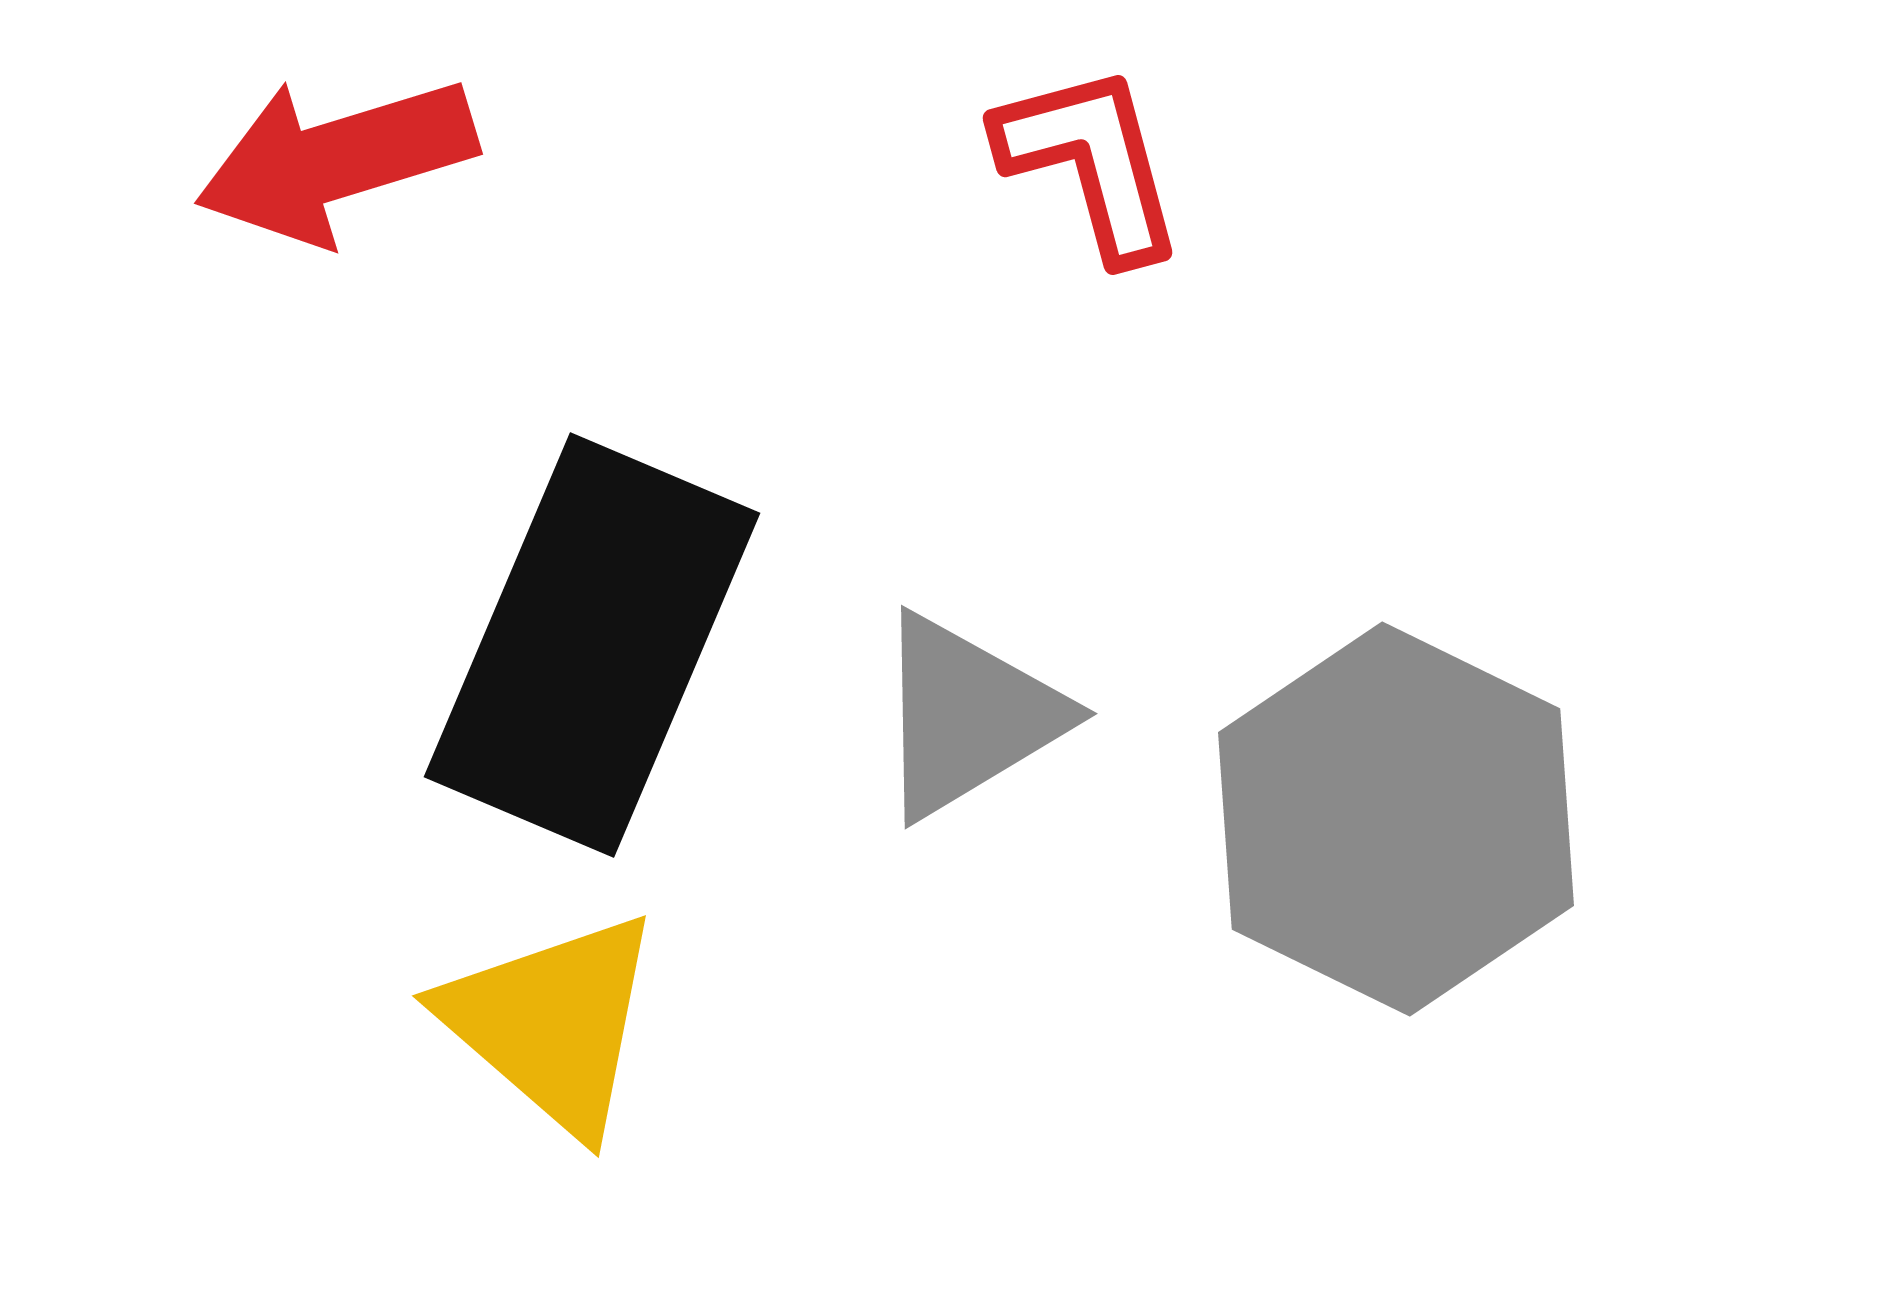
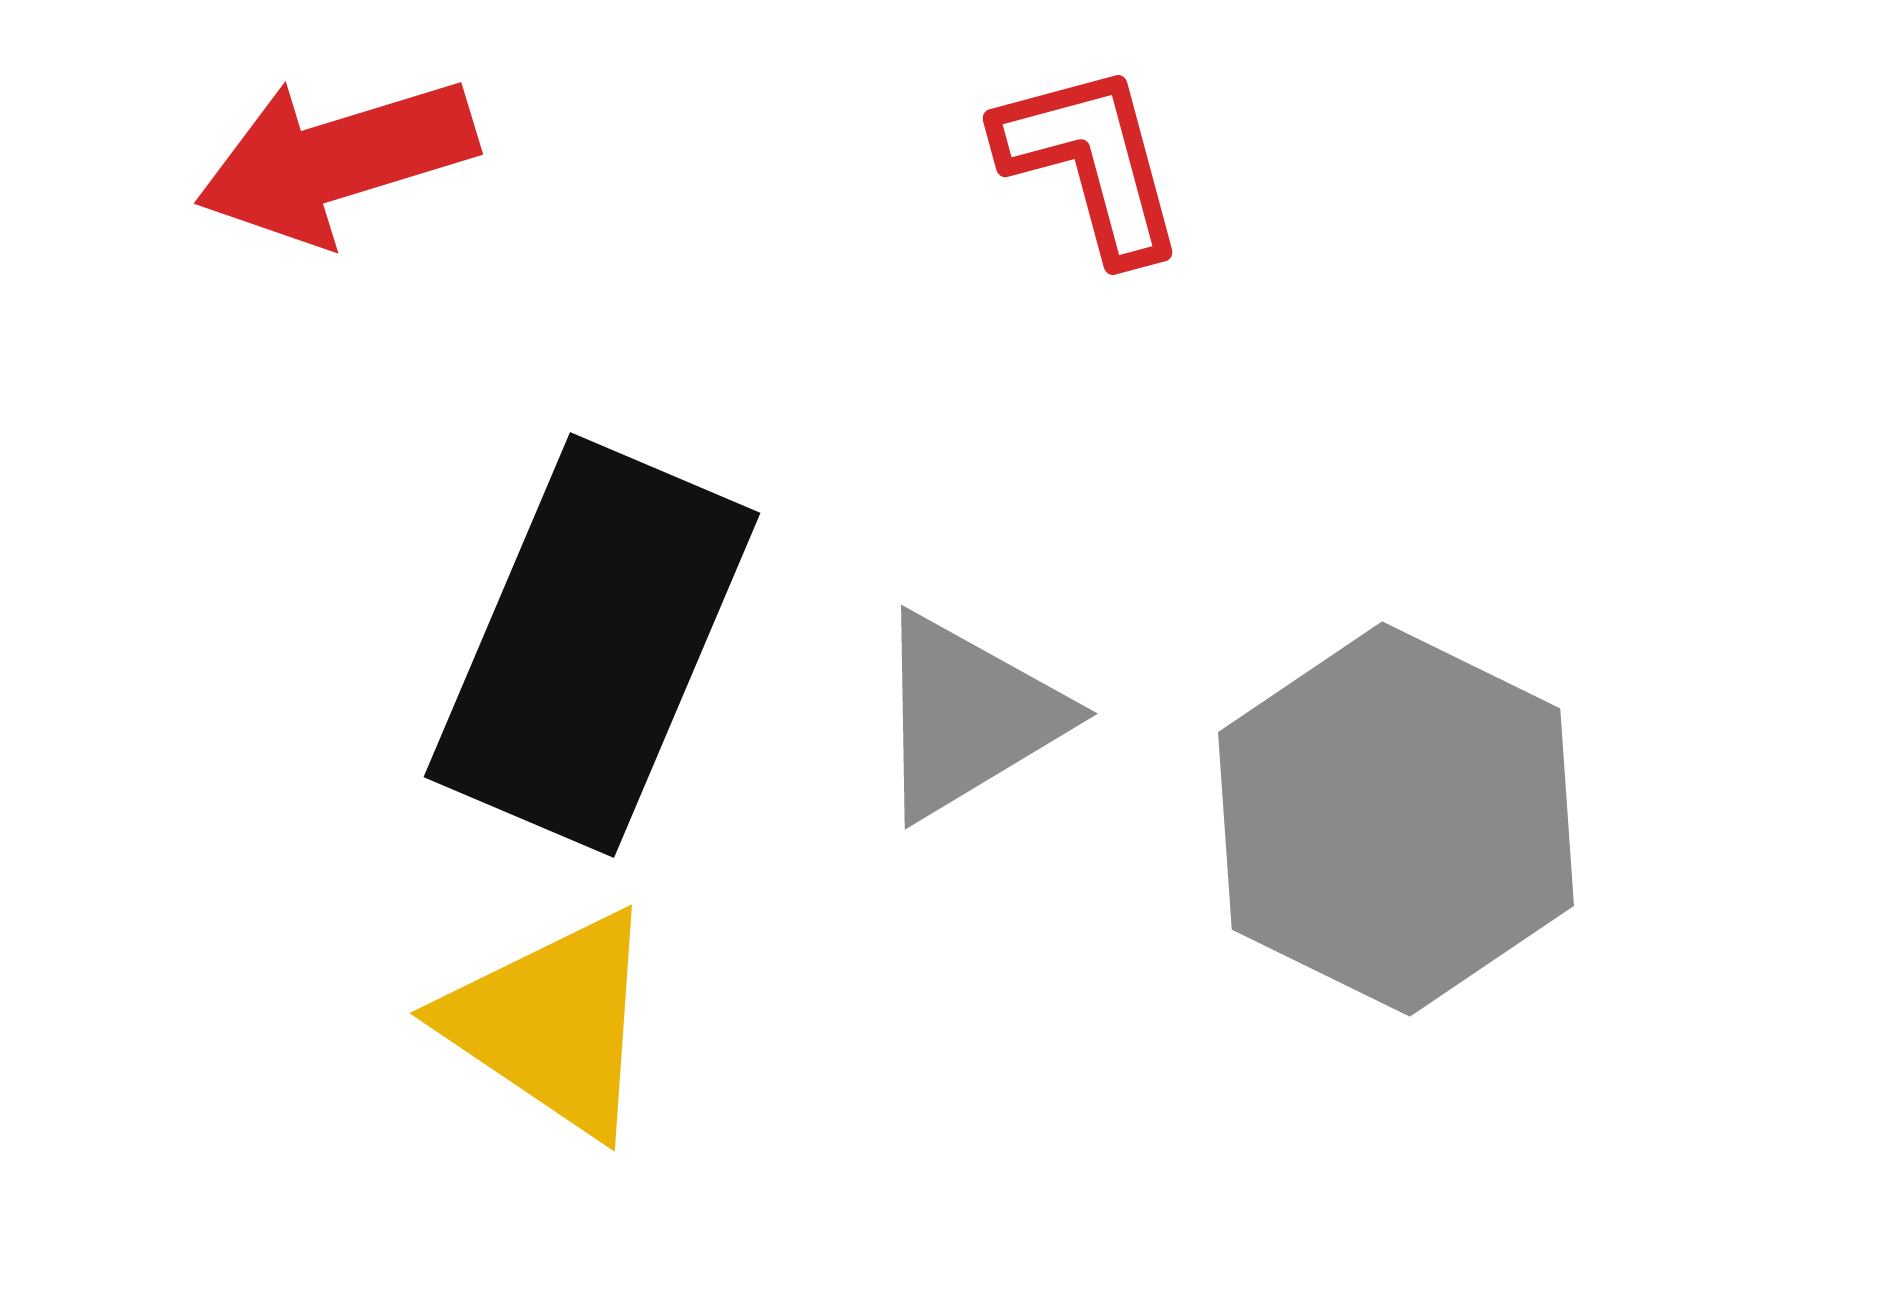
yellow triangle: rotated 7 degrees counterclockwise
